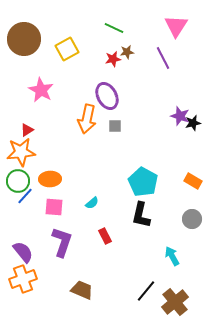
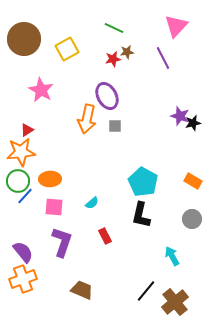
pink triangle: rotated 10 degrees clockwise
